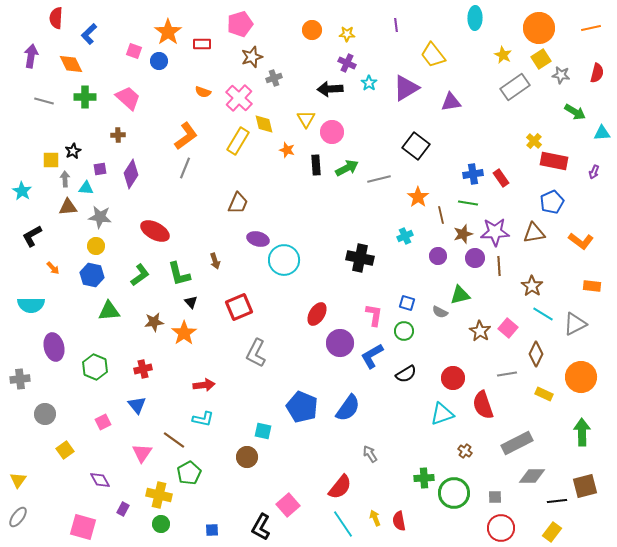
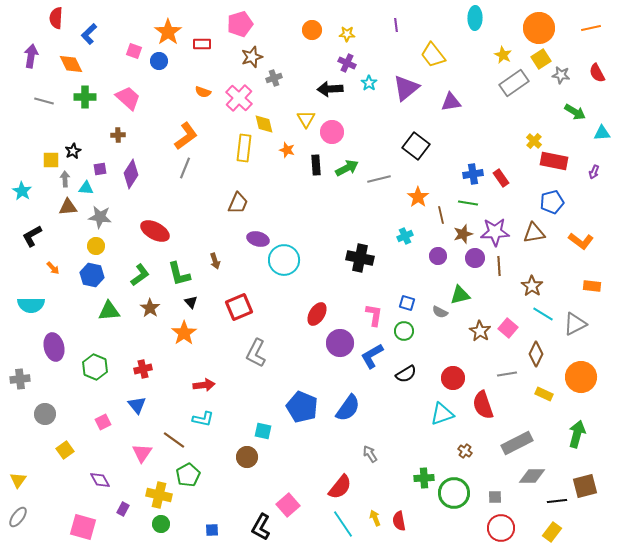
red semicircle at (597, 73): rotated 138 degrees clockwise
gray rectangle at (515, 87): moved 1 px left, 4 px up
purple triangle at (406, 88): rotated 8 degrees counterclockwise
yellow rectangle at (238, 141): moved 6 px right, 7 px down; rotated 24 degrees counterclockwise
blue pentagon at (552, 202): rotated 10 degrees clockwise
brown star at (154, 322): moved 4 px left, 14 px up; rotated 30 degrees counterclockwise
green arrow at (582, 432): moved 5 px left, 2 px down; rotated 16 degrees clockwise
green pentagon at (189, 473): moved 1 px left, 2 px down
